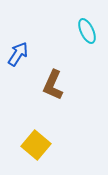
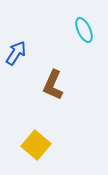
cyan ellipse: moved 3 px left, 1 px up
blue arrow: moved 2 px left, 1 px up
